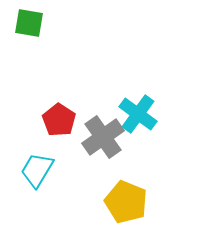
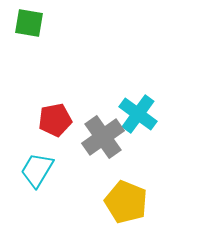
red pentagon: moved 4 px left; rotated 28 degrees clockwise
